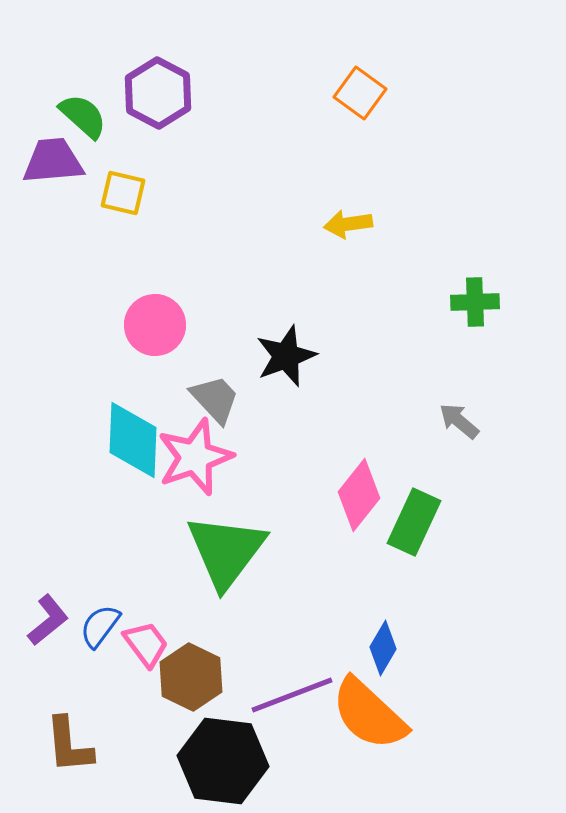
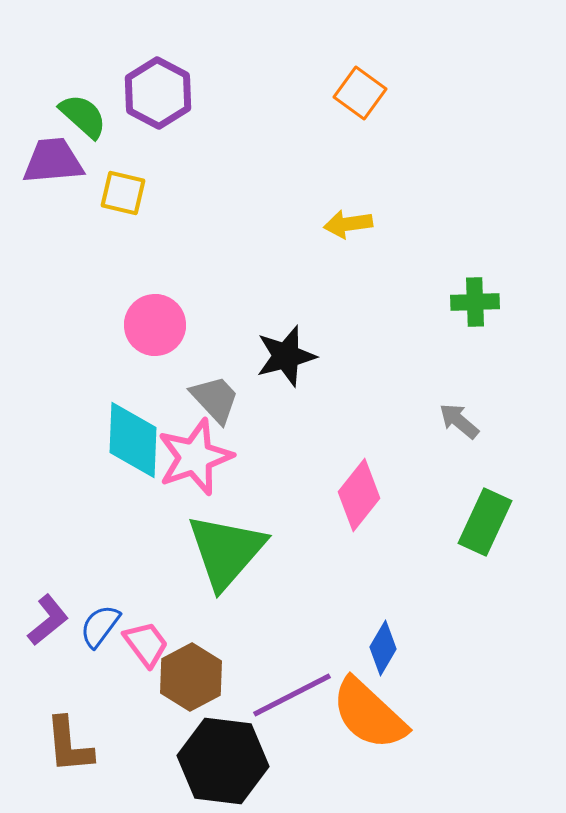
black star: rotated 6 degrees clockwise
green rectangle: moved 71 px right
green triangle: rotated 4 degrees clockwise
brown hexagon: rotated 6 degrees clockwise
purple line: rotated 6 degrees counterclockwise
